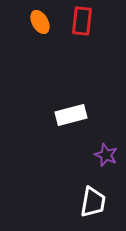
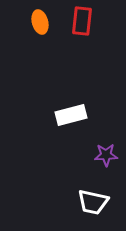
orange ellipse: rotated 15 degrees clockwise
purple star: rotated 25 degrees counterclockwise
white trapezoid: rotated 92 degrees clockwise
